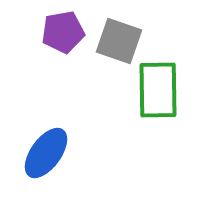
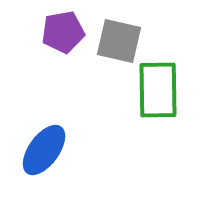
gray square: rotated 6 degrees counterclockwise
blue ellipse: moved 2 px left, 3 px up
